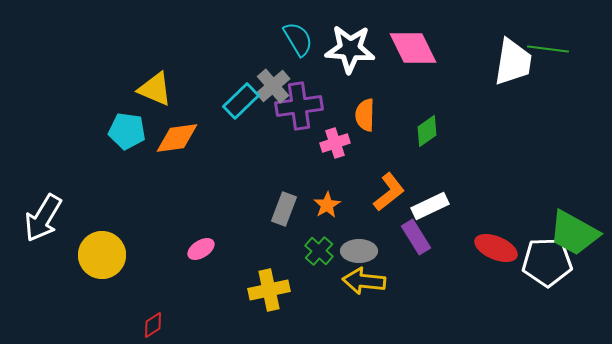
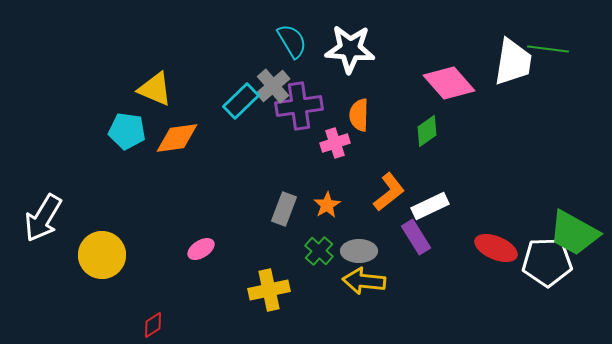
cyan semicircle: moved 6 px left, 2 px down
pink diamond: moved 36 px right, 35 px down; rotated 15 degrees counterclockwise
orange semicircle: moved 6 px left
